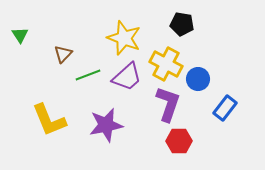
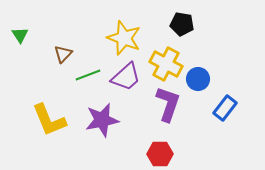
purple trapezoid: moved 1 px left
purple star: moved 4 px left, 5 px up
red hexagon: moved 19 px left, 13 px down
